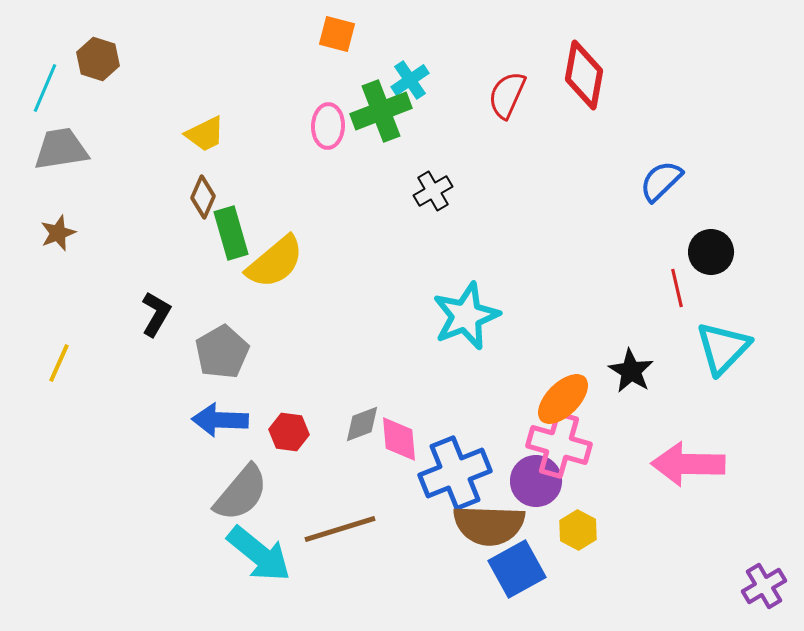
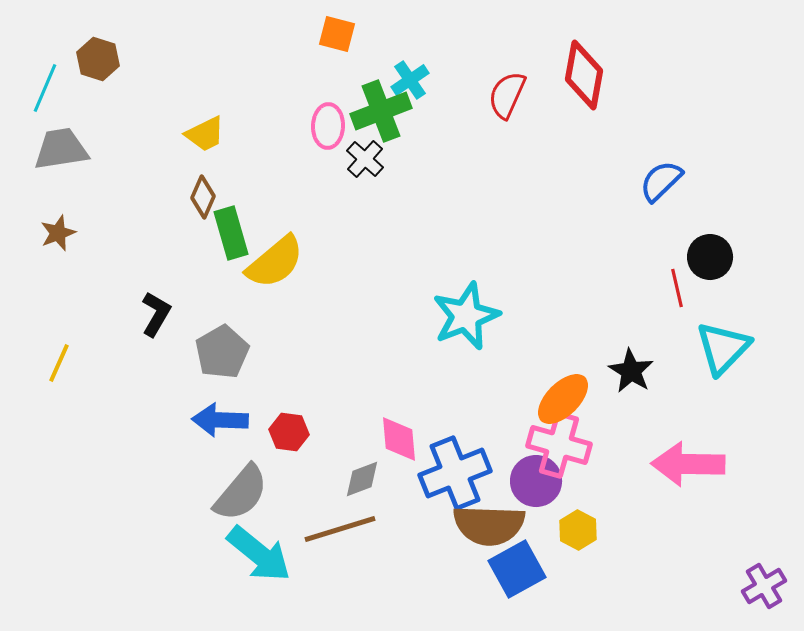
black cross: moved 68 px left, 32 px up; rotated 18 degrees counterclockwise
black circle: moved 1 px left, 5 px down
gray diamond: moved 55 px down
